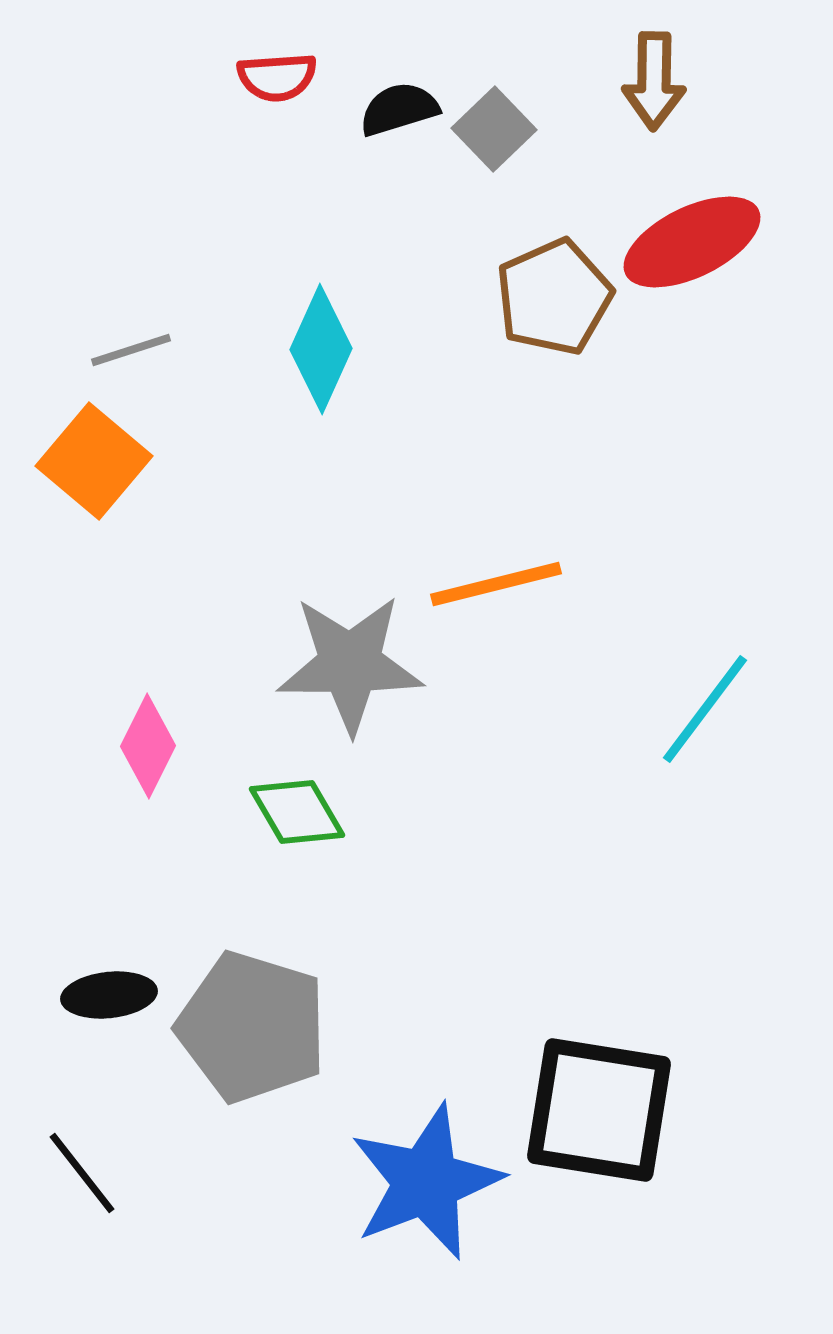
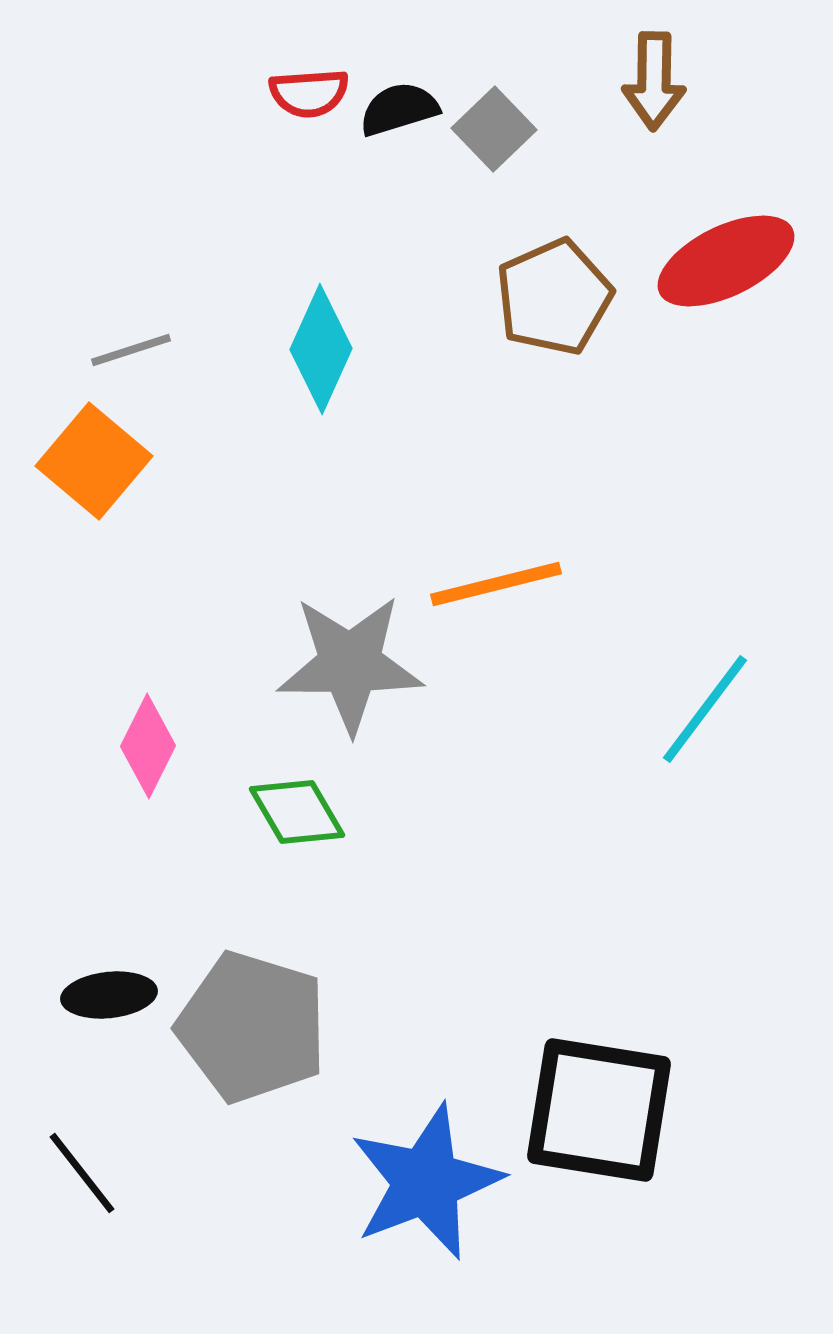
red semicircle: moved 32 px right, 16 px down
red ellipse: moved 34 px right, 19 px down
